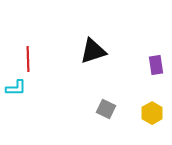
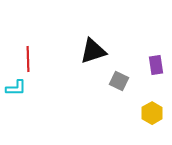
gray square: moved 13 px right, 28 px up
